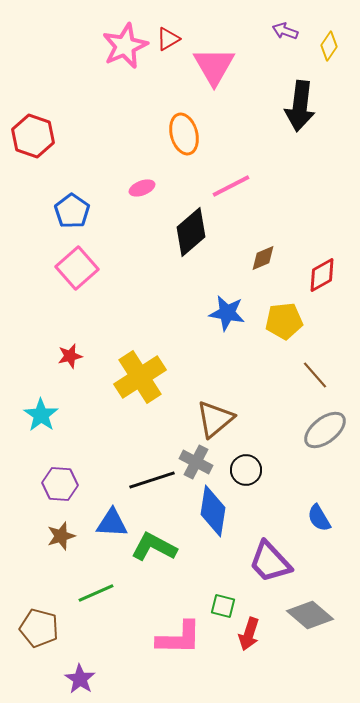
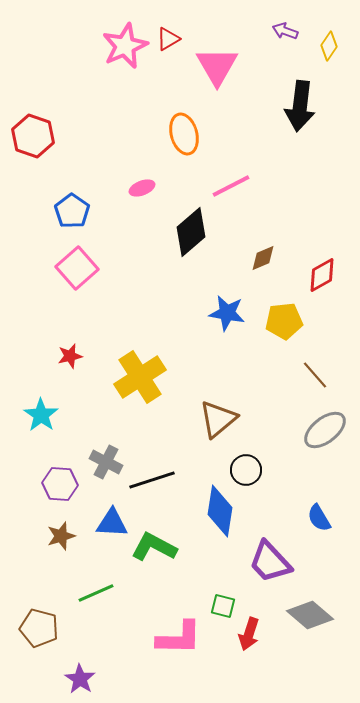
pink triangle: moved 3 px right
brown triangle: moved 3 px right
gray cross: moved 90 px left
blue diamond: moved 7 px right
